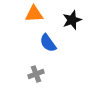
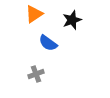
orange triangle: rotated 30 degrees counterclockwise
blue semicircle: rotated 18 degrees counterclockwise
